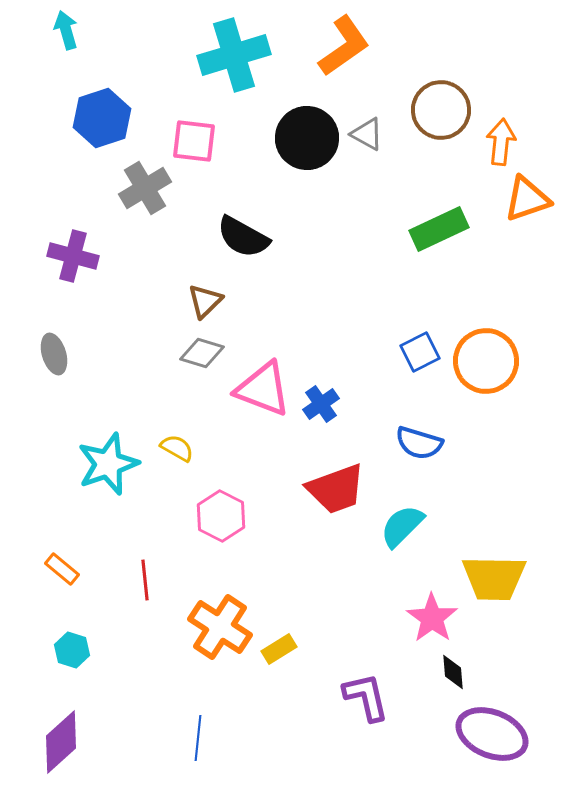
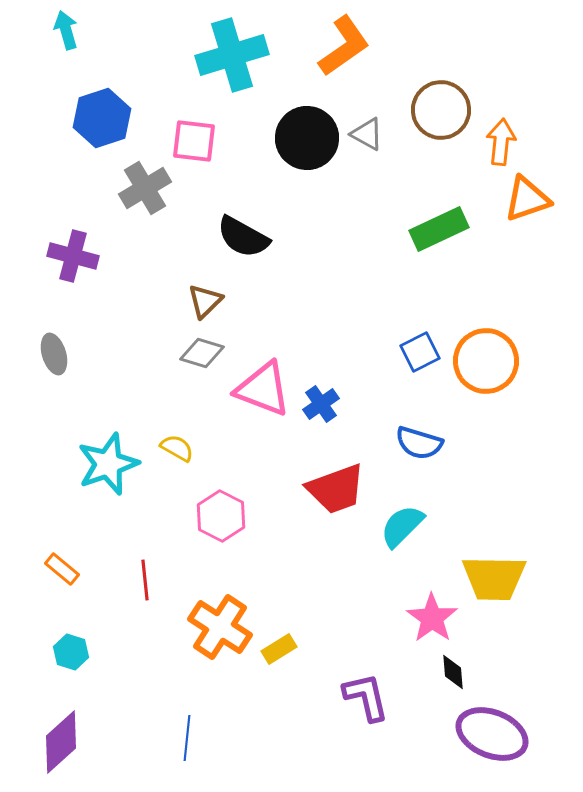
cyan cross: moved 2 px left
cyan hexagon: moved 1 px left, 2 px down
blue line: moved 11 px left
